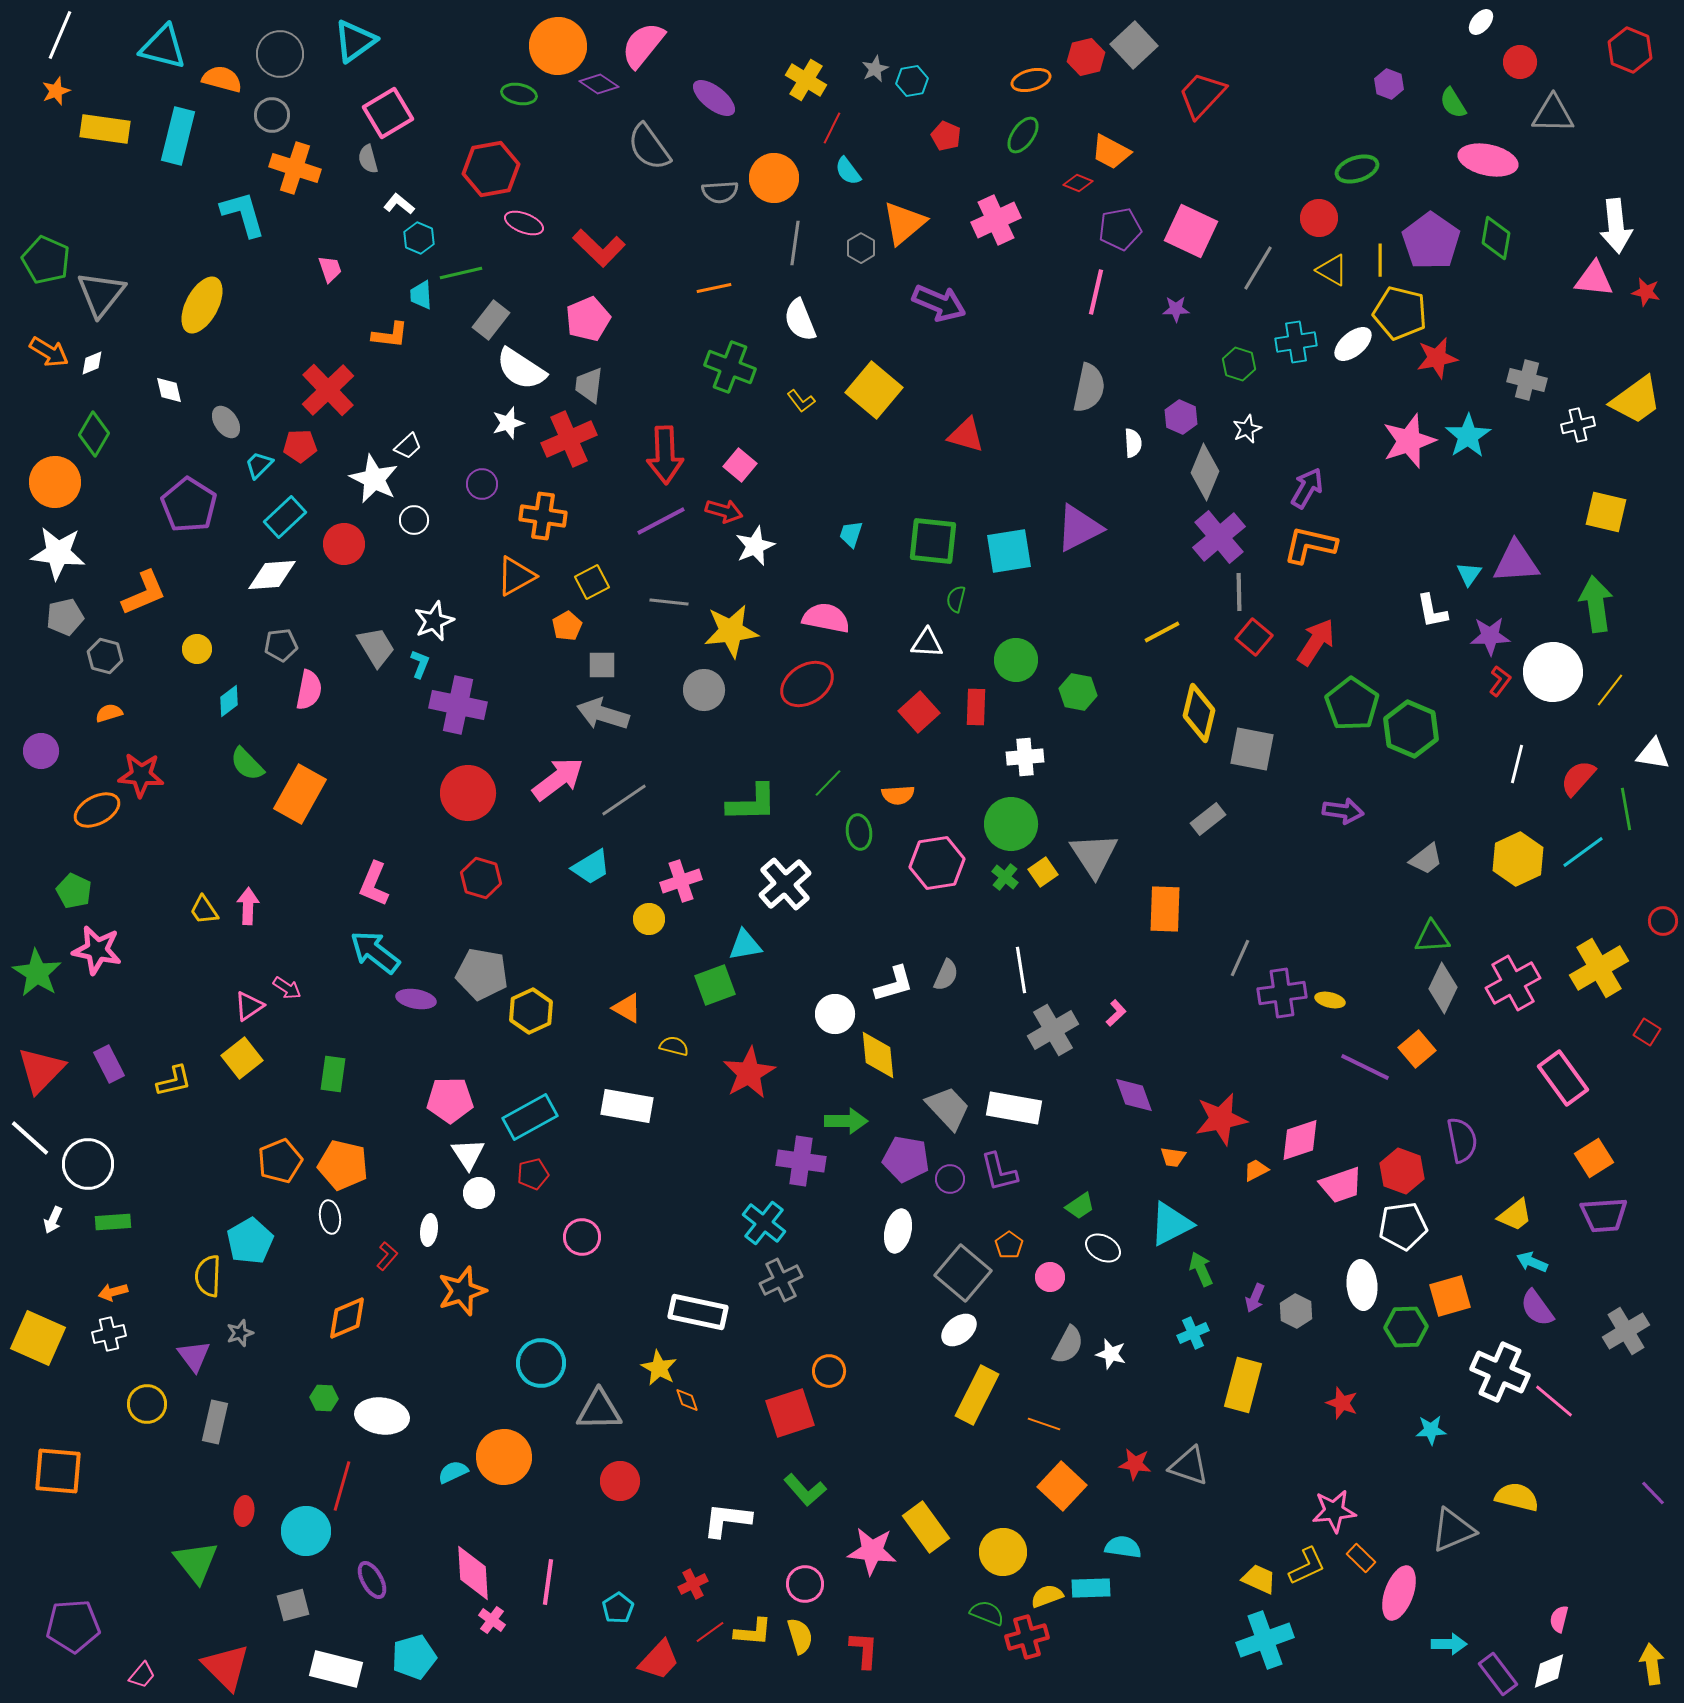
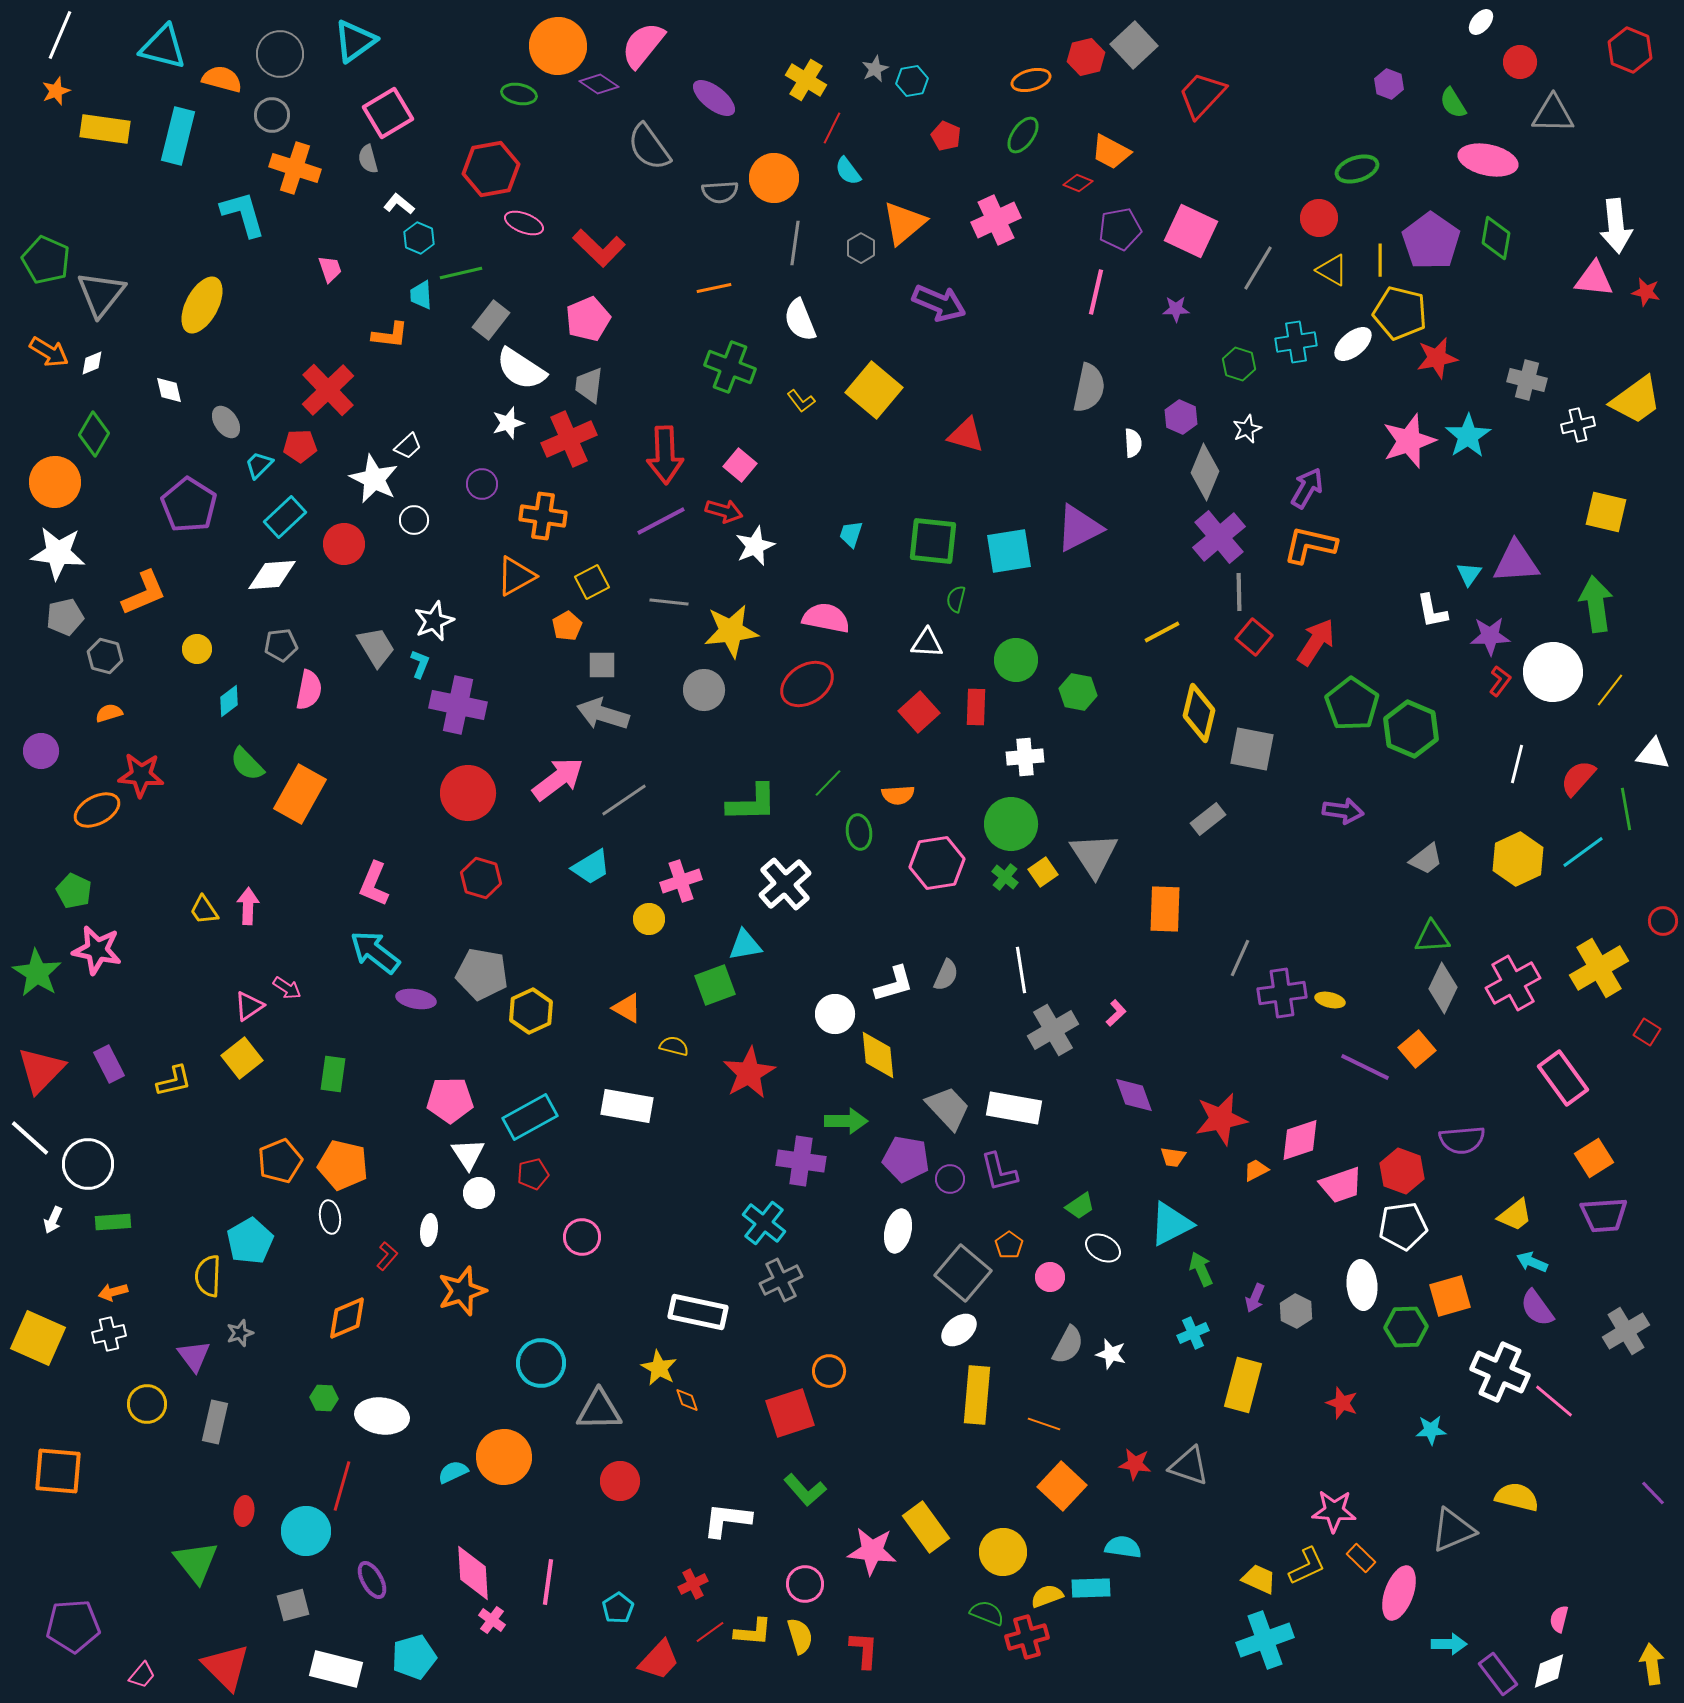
purple semicircle at (1462, 1140): rotated 96 degrees clockwise
yellow rectangle at (977, 1395): rotated 22 degrees counterclockwise
pink star at (1334, 1511): rotated 9 degrees clockwise
